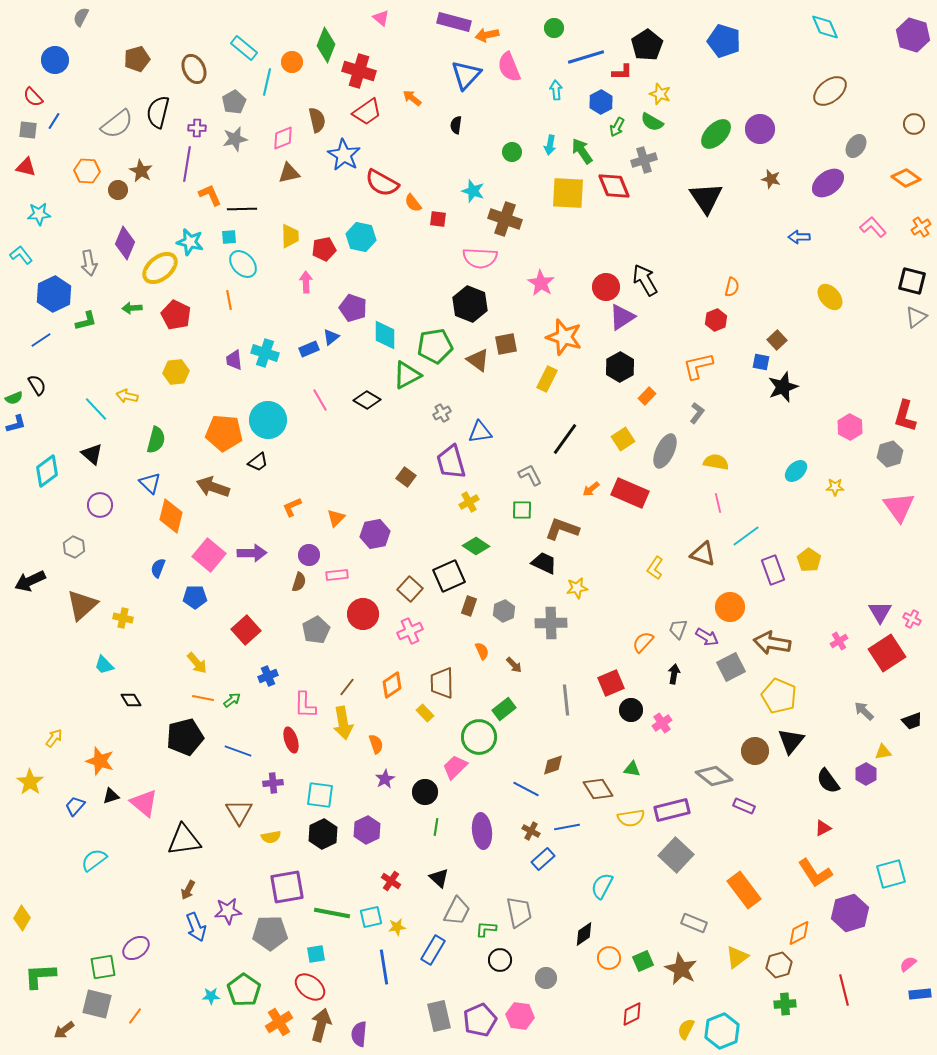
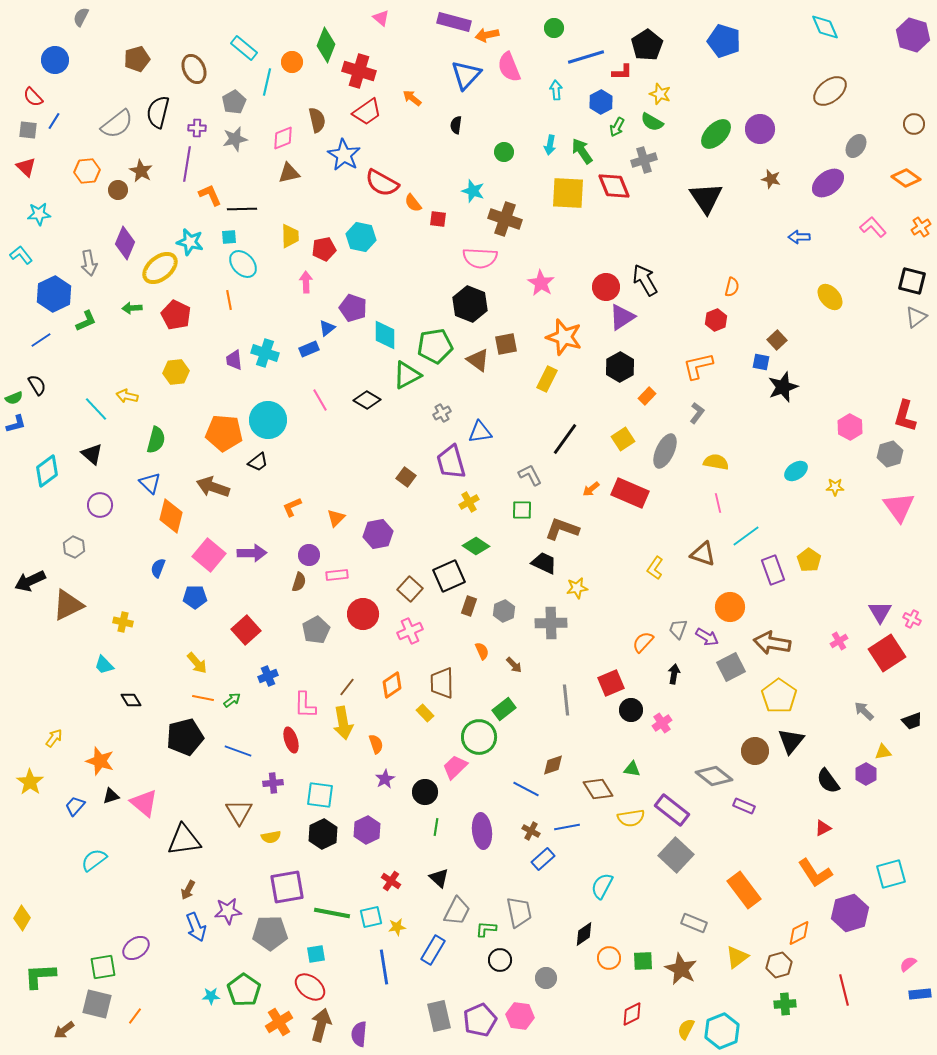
green circle at (512, 152): moved 8 px left
red triangle at (26, 167): rotated 30 degrees clockwise
orange hexagon at (87, 171): rotated 10 degrees counterclockwise
green L-shape at (86, 321): rotated 10 degrees counterclockwise
blue triangle at (331, 337): moved 4 px left, 9 px up
cyan ellipse at (796, 471): rotated 10 degrees clockwise
purple hexagon at (375, 534): moved 3 px right
brown triangle at (82, 605): moved 14 px left; rotated 16 degrees clockwise
yellow cross at (123, 618): moved 4 px down
yellow pentagon at (779, 696): rotated 12 degrees clockwise
purple rectangle at (672, 810): rotated 52 degrees clockwise
green square at (643, 961): rotated 20 degrees clockwise
